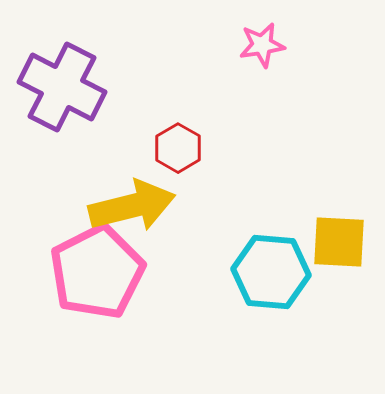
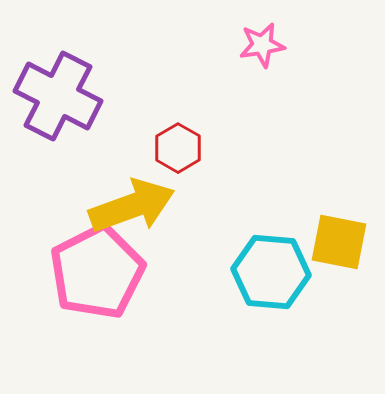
purple cross: moved 4 px left, 9 px down
yellow arrow: rotated 6 degrees counterclockwise
yellow square: rotated 8 degrees clockwise
